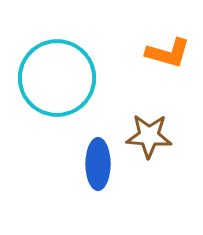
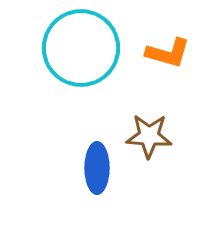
cyan circle: moved 24 px right, 30 px up
blue ellipse: moved 1 px left, 4 px down
